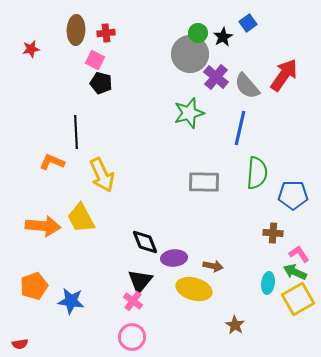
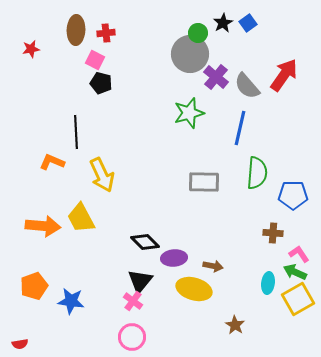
black star: moved 14 px up
black diamond: rotated 24 degrees counterclockwise
